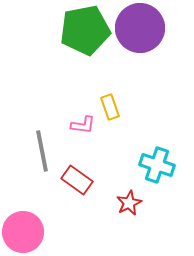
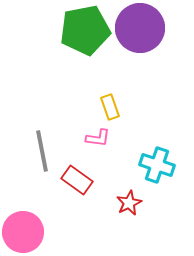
pink L-shape: moved 15 px right, 13 px down
